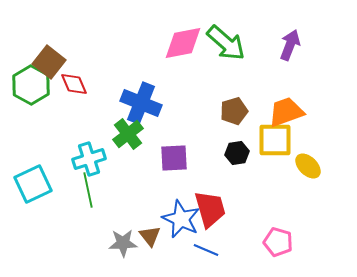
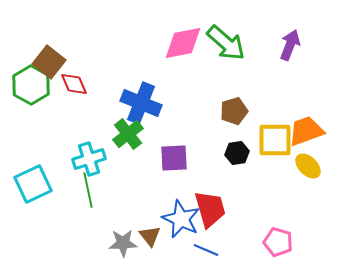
orange trapezoid: moved 20 px right, 19 px down
